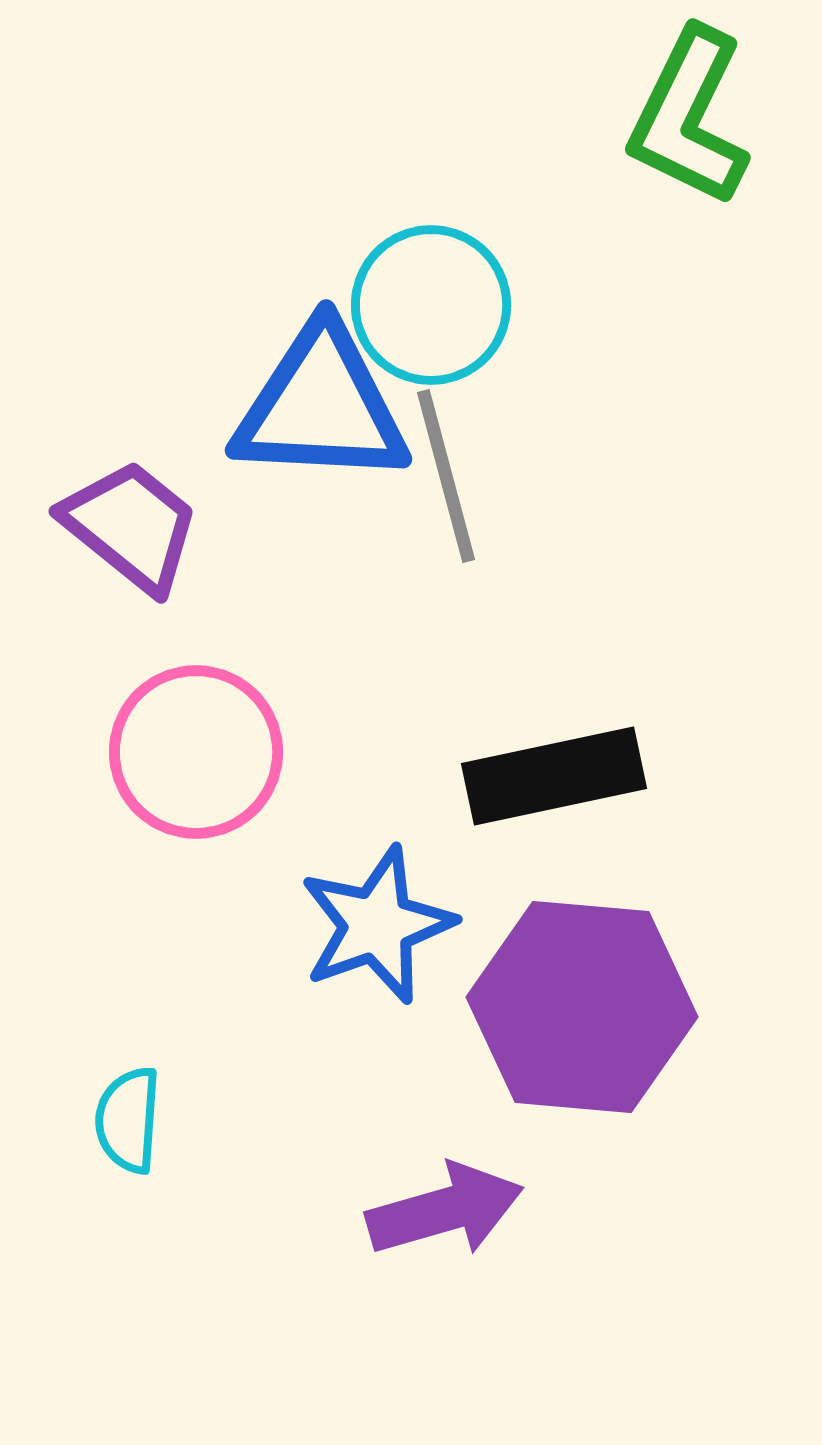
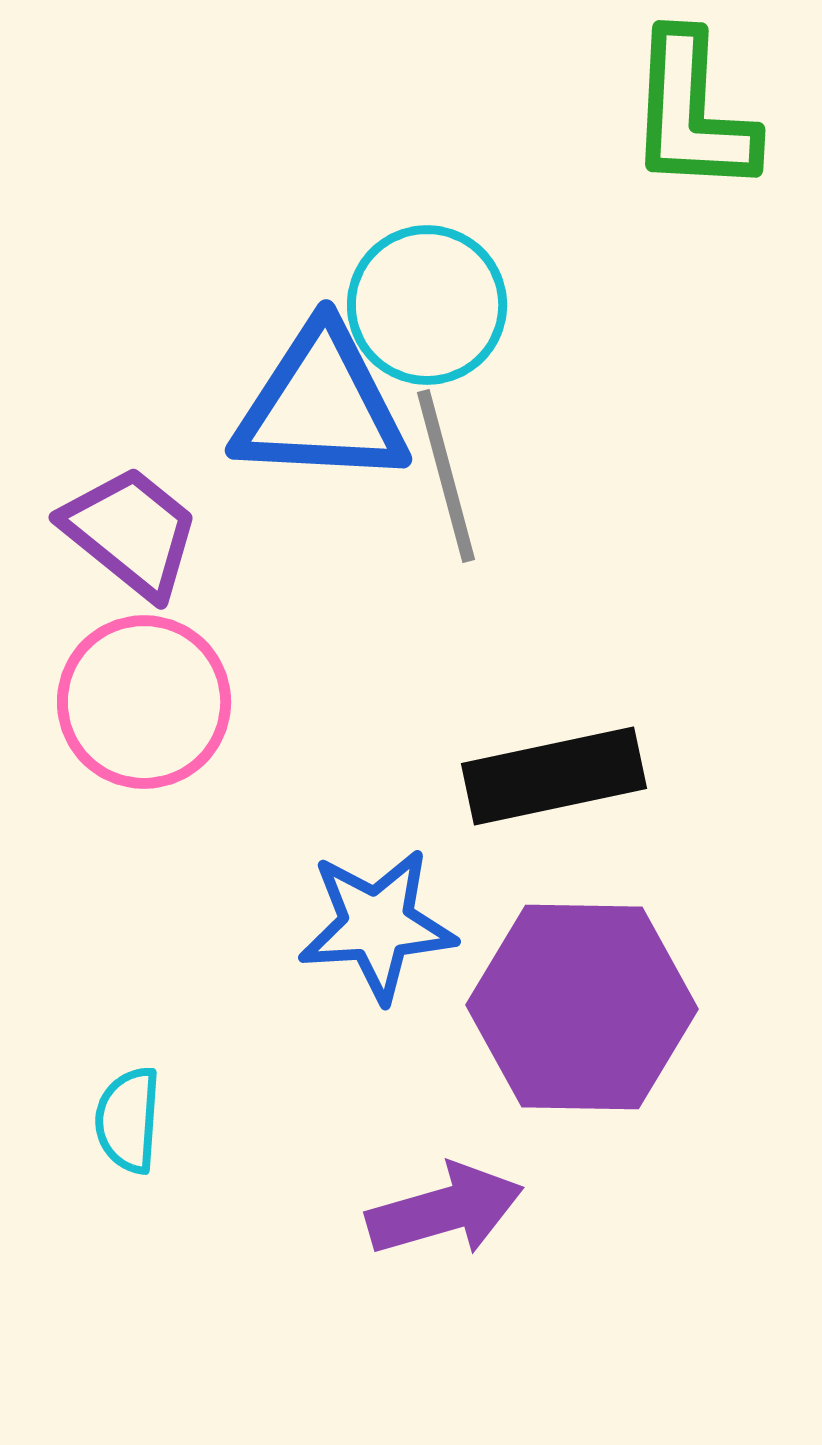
green L-shape: moved 3 px right, 4 px up; rotated 23 degrees counterclockwise
cyan circle: moved 4 px left
purple trapezoid: moved 6 px down
pink circle: moved 52 px left, 50 px up
blue star: rotated 16 degrees clockwise
purple hexagon: rotated 4 degrees counterclockwise
